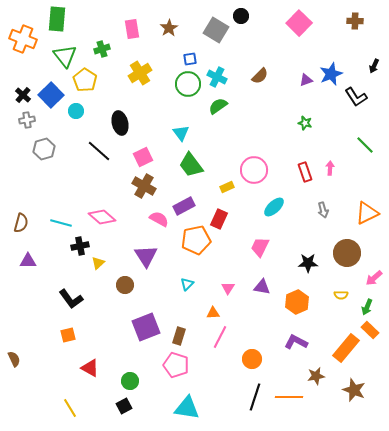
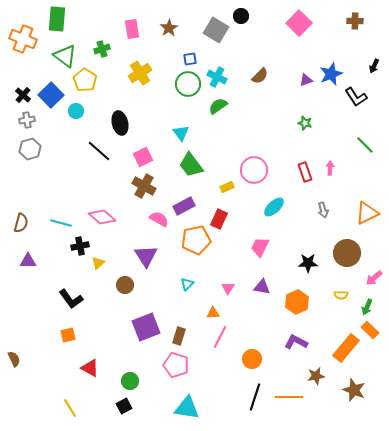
green triangle at (65, 56): rotated 15 degrees counterclockwise
gray hexagon at (44, 149): moved 14 px left
